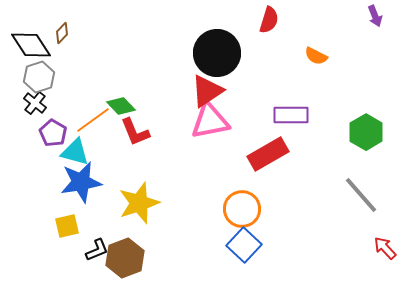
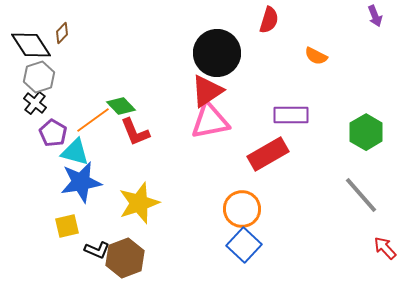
black L-shape: rotated 45 degrees clockwise
